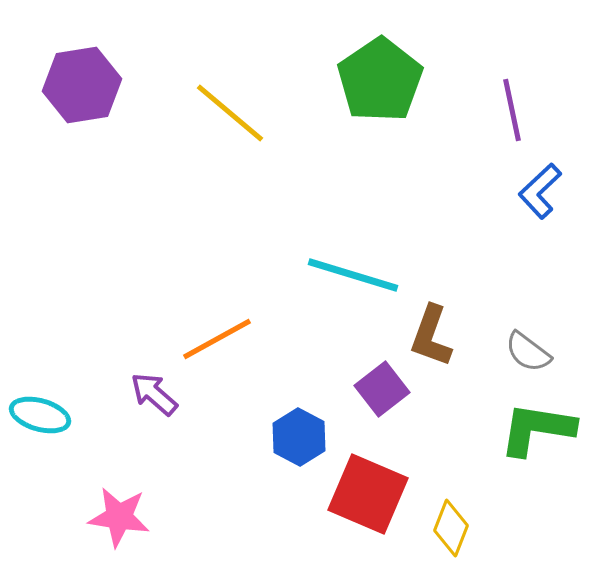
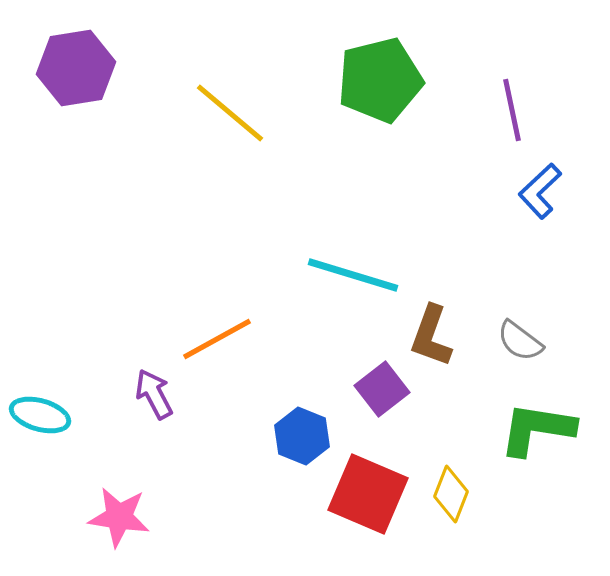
green pentagon: rotated 20 degrees clockwise
purple hexagon: moved 6 px left, 17 px up
gray semicircle: moved 8 px left, 11 px up
purple arrow: rotated 21 degrees clockwise
blue hexagon: moved 3 px right, 1 px up; rotated 6 degrees counterclockwise
yellow diamond: moved 34 px up
